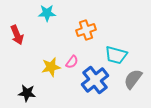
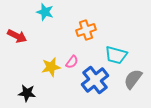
cyan star: moved 2 px left, 1 px up; rotated 18 degrees clockwise
red arrow: moved 1 px down; rotated 42 degrees counterclockwise
